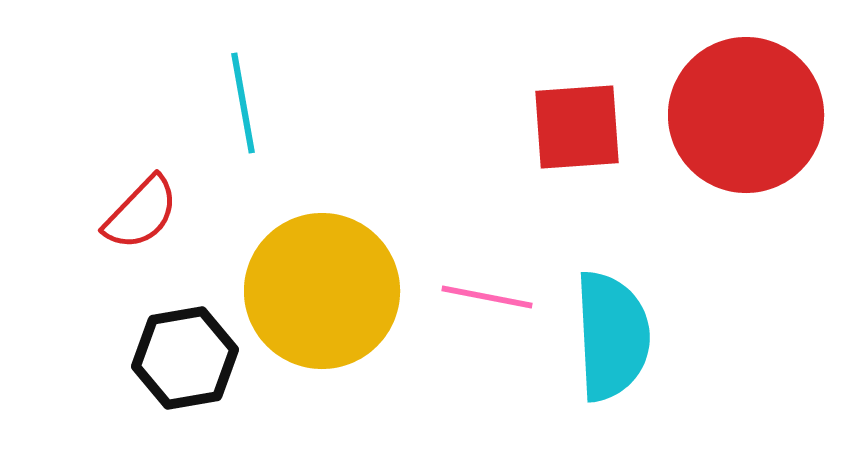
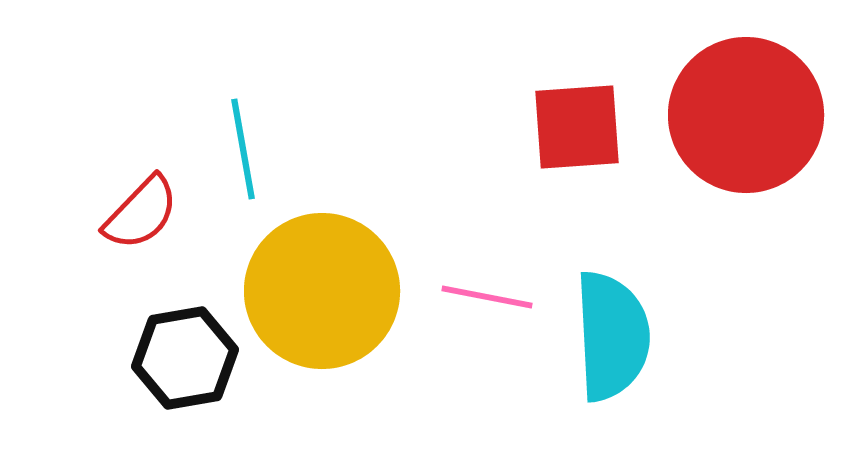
cyan line: moved 46 px down
